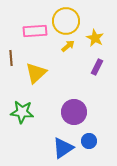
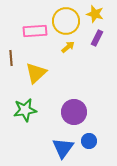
yellow star: moved 24 px up; rotated 12 degrees counterclockwise
yellow arrow: moved 1 px down
purple rectangle: moved 29 px up
green star: moved 3 px right, 2 px up; rotated 15 degrees counterclockwise
blue triangle: rotated 20 degrees counterclockwise
